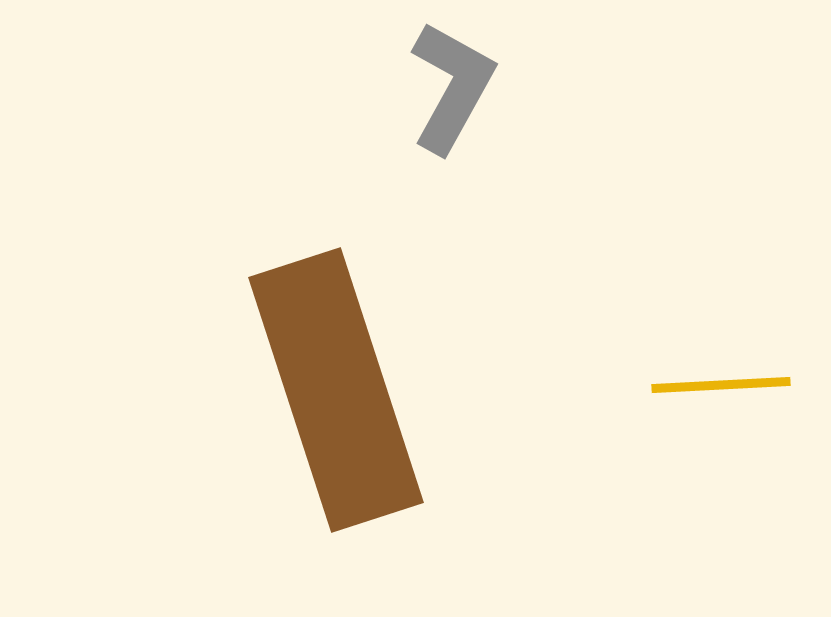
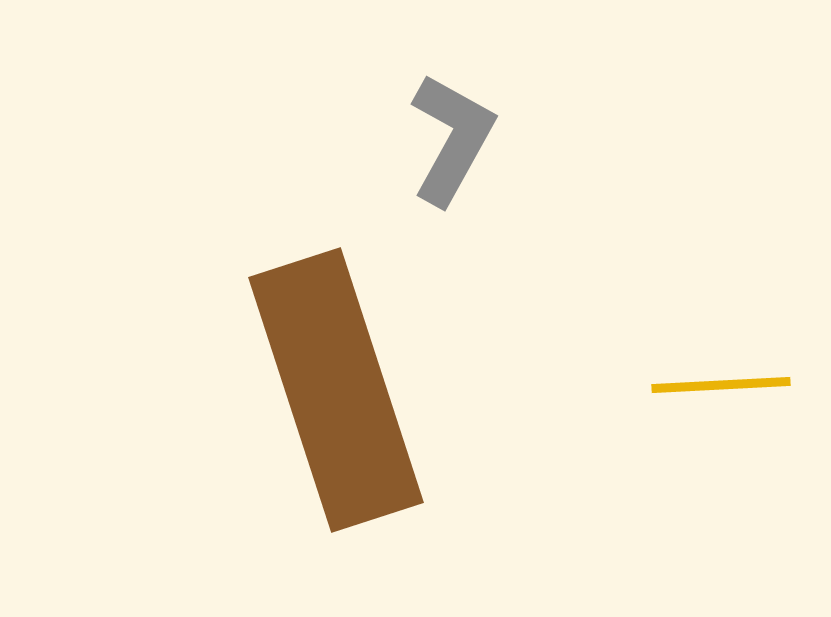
gray L-shape: moved 52 px down
